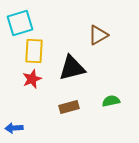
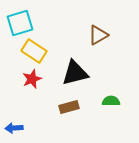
yellow rectangle: rotated 60 degrees counterclockwise
black triangle: moved 3 px right, 5 px down
green semicircle: rotated 12 degrees clockwise
